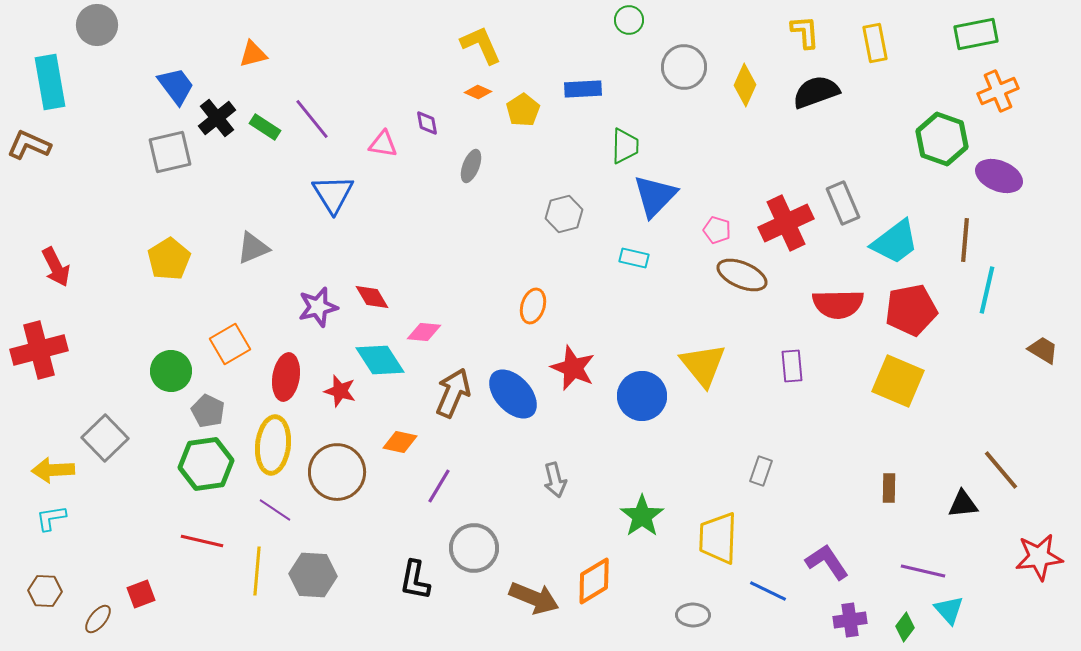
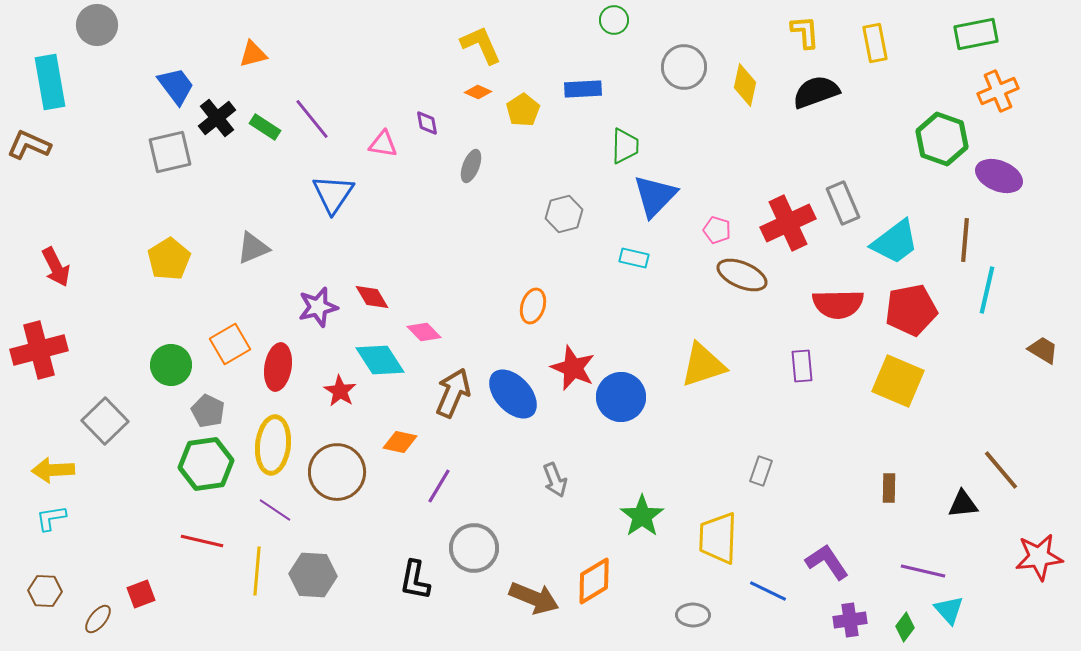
green circle at (629, 20): moved 15 px left
yellow diamond at (745, 85): rotated 12 degrees counterclockwise
blue triangle at (333, 194): rotated 6 degrees clockwise
red cross at (786, 223): moved 2 px right
pink diamond at (424, 332): rotated 40 degrees clockwise
yellow triangle at (703, 365): rotated 51 degrees clockwise
purple rectangle at (792, 366): moved 10 px right
green circle at (171, 371): moved 6 px up
red ellipse at (286, 377): moved 8 px left, 10 px up
red star at (340, 391): rotated 16 degrees clockwise
blue circle at (642, 396): moved 21 px left, 1 px down
gray square at (105, 438): moved 17 px up
gray arrow at (555, 480): rotated 8 degrees counterclockwise
